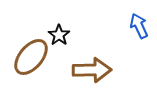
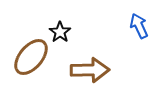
black star: moved 1 px right, 3 px up
brown arrow: moved 2 px left
